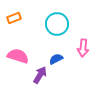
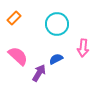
orange rectangle: rotated 24 degrees counterclockwise
pink semicircle: rotated 25 degrees clockwise
purple arrow: moved 1 px left, 2 px up
